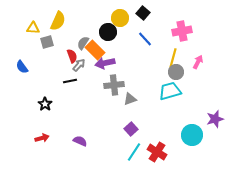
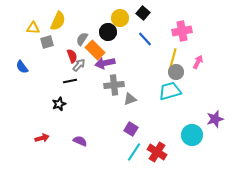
gray semicircle: moved 1 px left, 4 px up
black star: moved 14 px right; rotated 16 degrees clockwise
purple square: rotated 16 degrees counterclockwise
